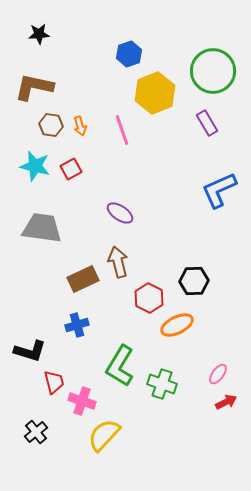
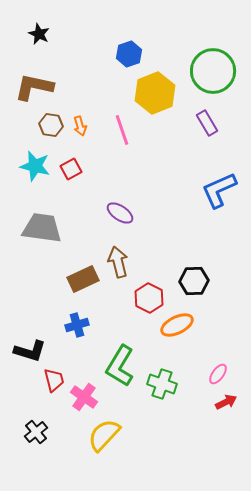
black star: rotated 30 degrees clockwise
red trapezoid: moved 2 px up
pink cross: moved 2 px right, 4 px up; rotated 16 degrees clockwise
